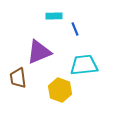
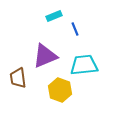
cyan rectangle: rotated 21 degrees counterclockwise
purple triangle: moved 6 px right, 4 px down
